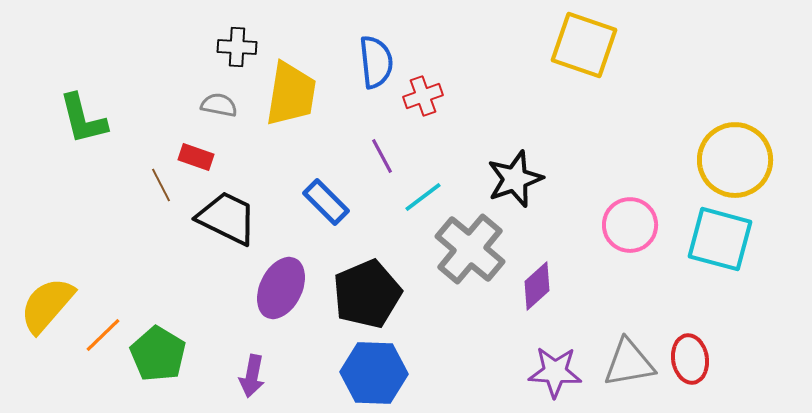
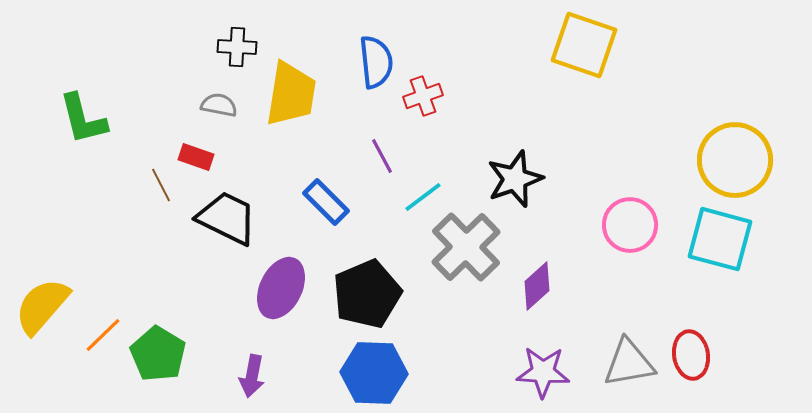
gray cross: moved 4 px left, 2 px up; rotated 6 degrees clockwise
yellow semicircle: moved 5 px left, 1 px down
red ellipse: moved 1 px right, 4 px up
purple star: moved 12 px left
